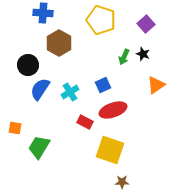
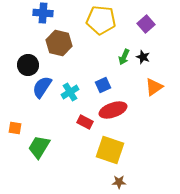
yellow pentagon: rotated 12 degrees counterclockwise
brown hexagon: rotated 15 degrees counterclockwise
black star: moved 3 px down
orange triangle: moved 2 px left, 2 px down
blue semicircle: moved 2 px right, 2 px up
brown star: moved 3 px left
